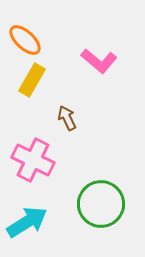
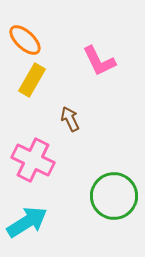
pink L-shape: rotated 24 degrees clockwise
brown arrow: moved 3 px right, 1 px down
green circle: moved 13 px right, 8 px up
